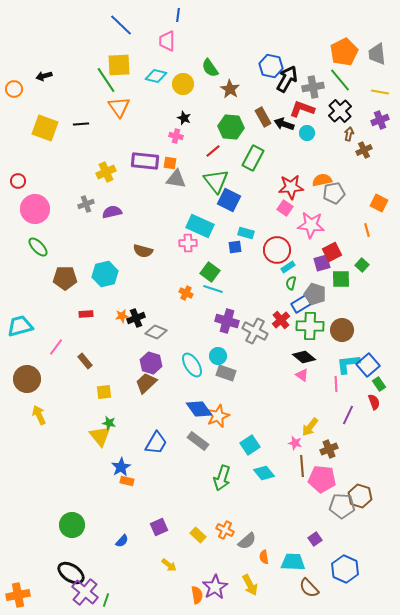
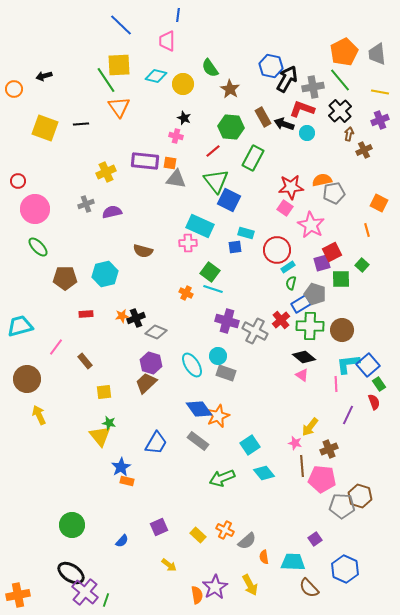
pink star at (311, 225): rotated 24 degrees clockwise
green arrow at (222, 478): rotated 50 degrees clockwise
